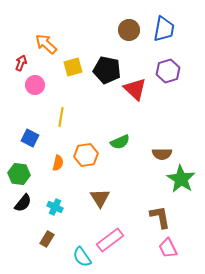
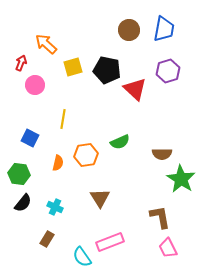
yellow line: moved 2 px right, 2 px down
pink rectangle: moved 2 px down; rotated 16 degrees clockwise
